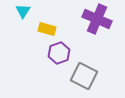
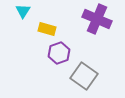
gray square: rotated 8 degrees clockwise
